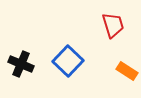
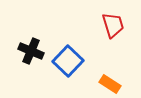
black cross: moved 10 px right, 13 px up
orange rectangle: moved 17 px left, 13 px down
